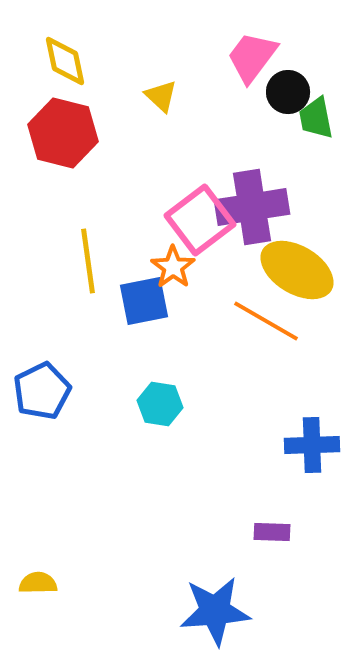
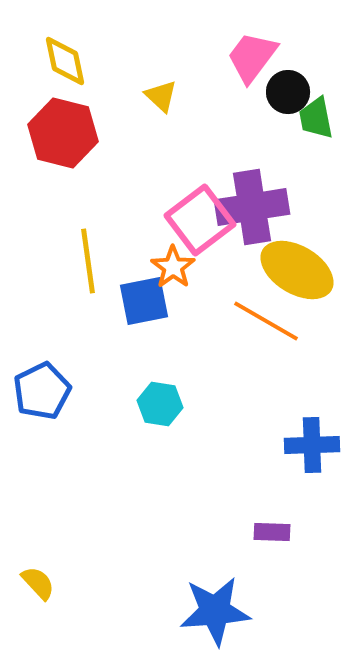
yellow semicircle: rotated 48 degrees clockwise
